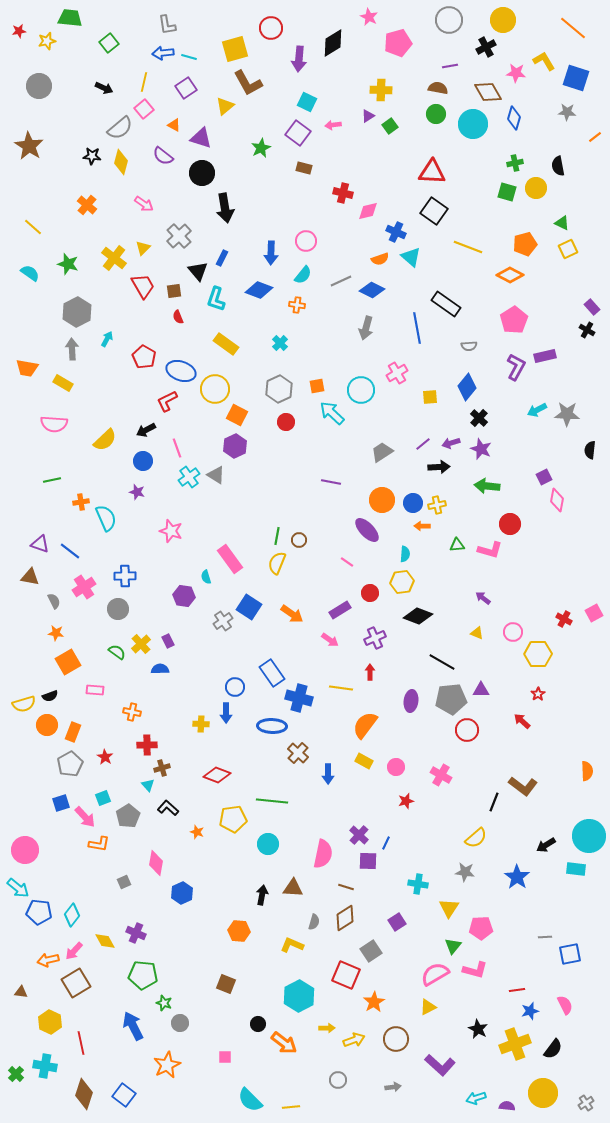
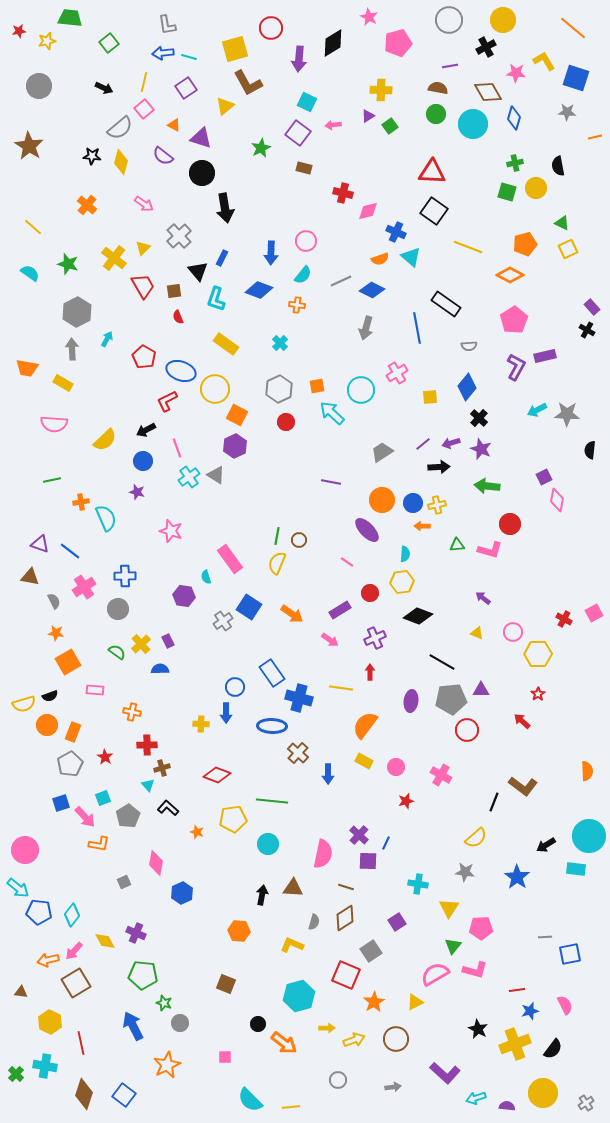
orange line at (595, 137): rotated 24 degrees clockwise
cyan hexagon at (299, 996): rotated 12 degrees clockwise
yellow triangle at (428, 1007): moved 13 px left, 5 px up
purple L-shape at (440, 1065): moved 5 px right, 8 px down
